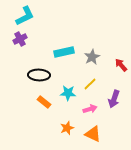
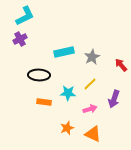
orange rectangle: rotated 32 degrees counterclockwise
